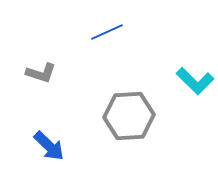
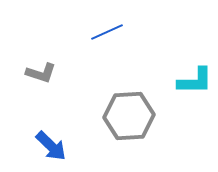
cyan L-shape: rotated 45 degrees counterclockwise
blue arrow: moved 2 px right
